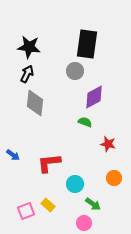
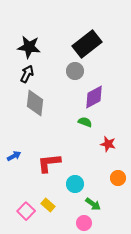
black rectangle: rotated 44 degrees clockwise
blue arrow: moved 1 px right, 1 px down; rotated 64 degrees counterclockwise
orange circle: moved 4 px right
pink square: rotated 24 degrees counterclockwise
